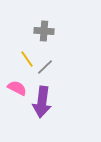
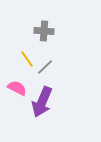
purple arrow: rotated 16 degrees clockwise
